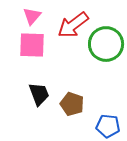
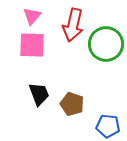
red arrow: rotated 40 degrees counterclockwise
